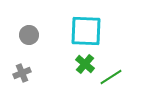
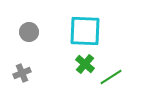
cyan square: moved 1 px left
gray circle: moved 3 px up
